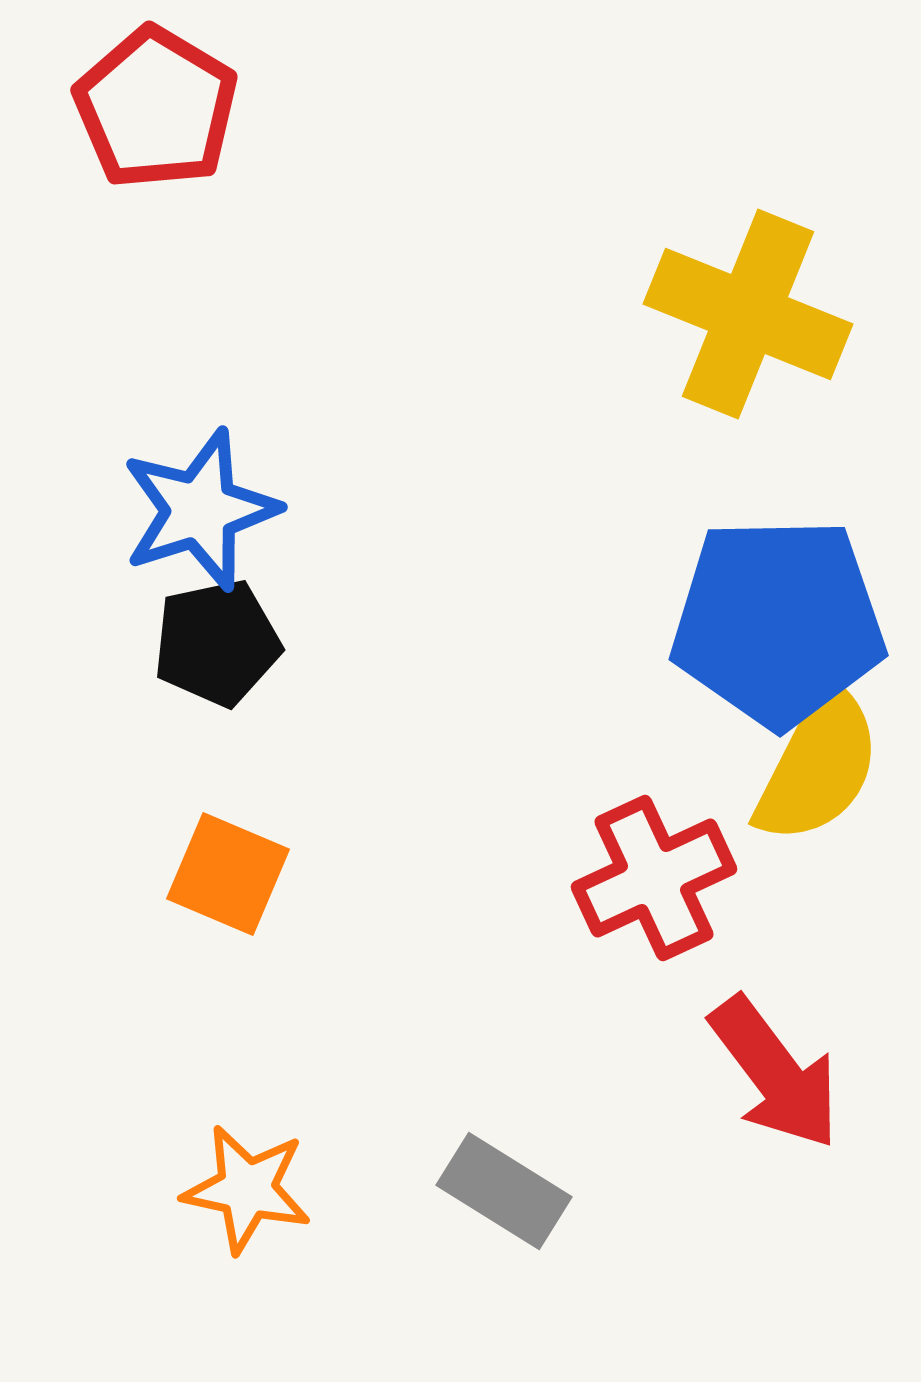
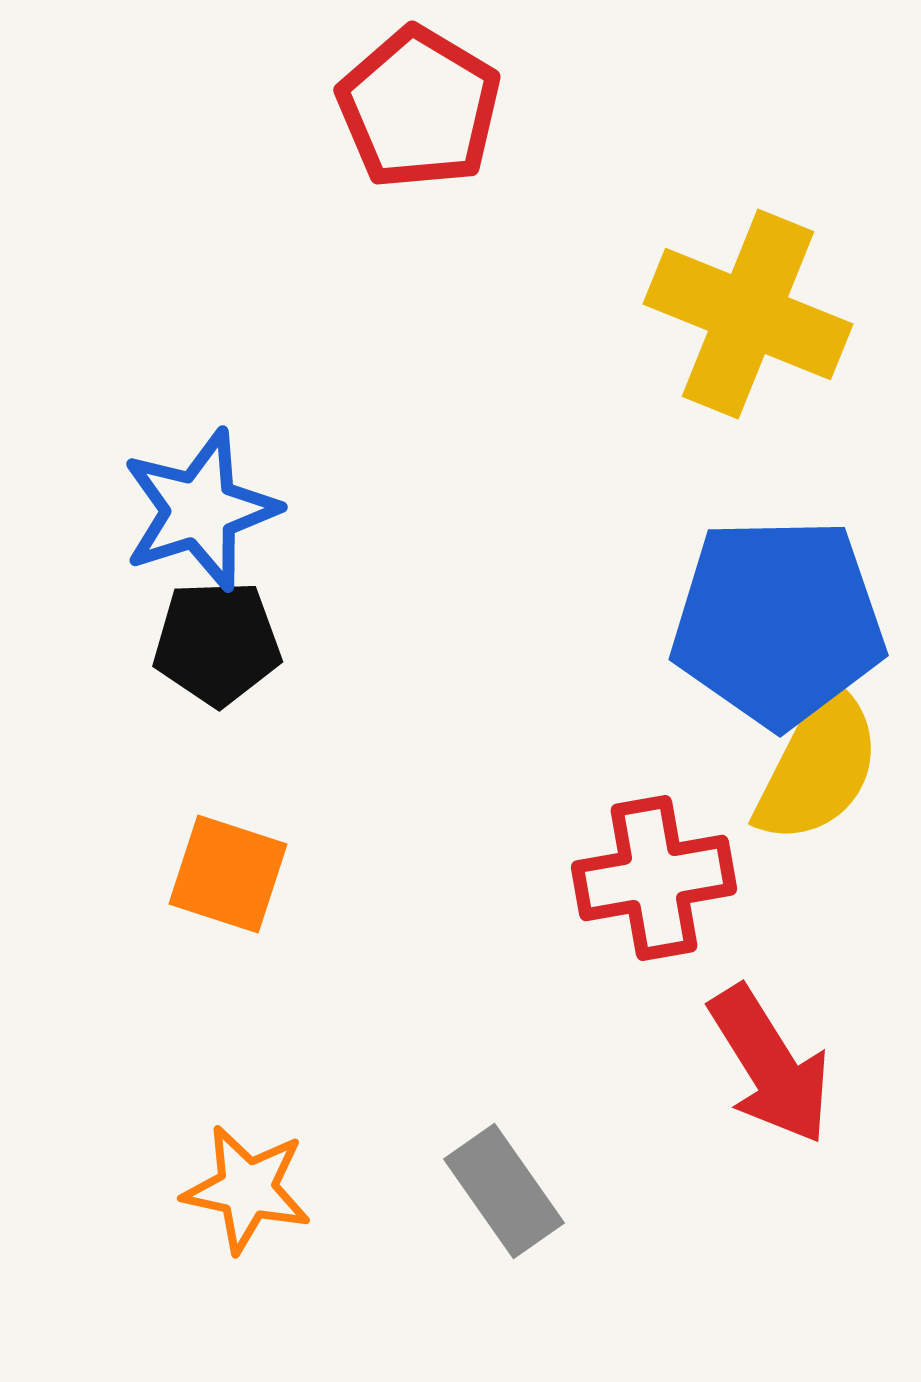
red pentagon: moved 263 px right
black pentagon: rotated 10 degrees clockwise
orange square: rotated 5 degrees counterclockwise
red cross: rotated 15 degrees clockwise
red arrow: moved 5 px left, 8 px up; rotated 5 degrees clockwise
gray rectangle: rotated 23 degrees clockwise
